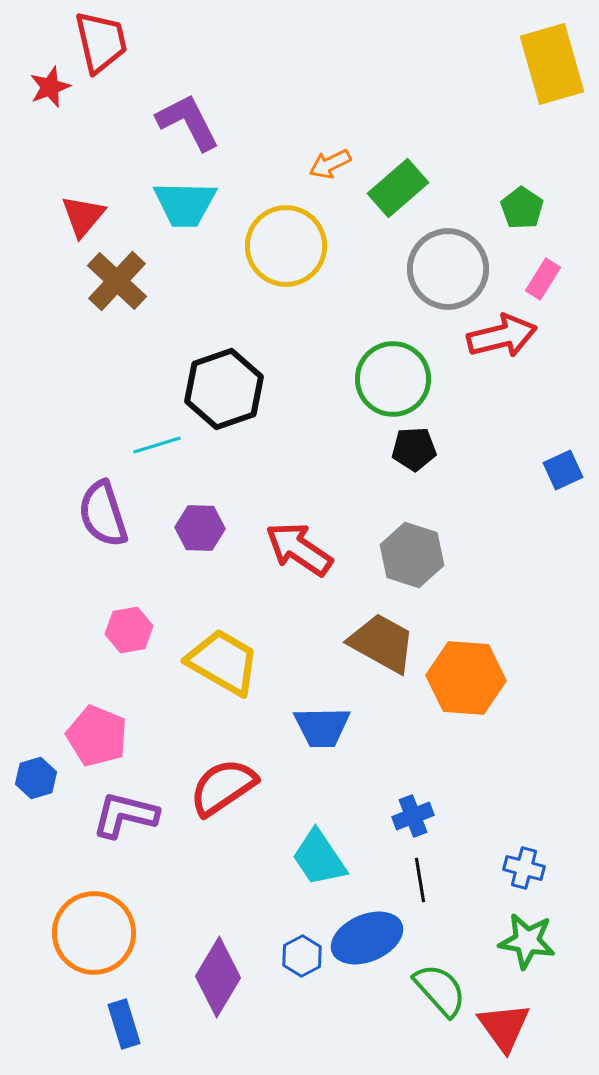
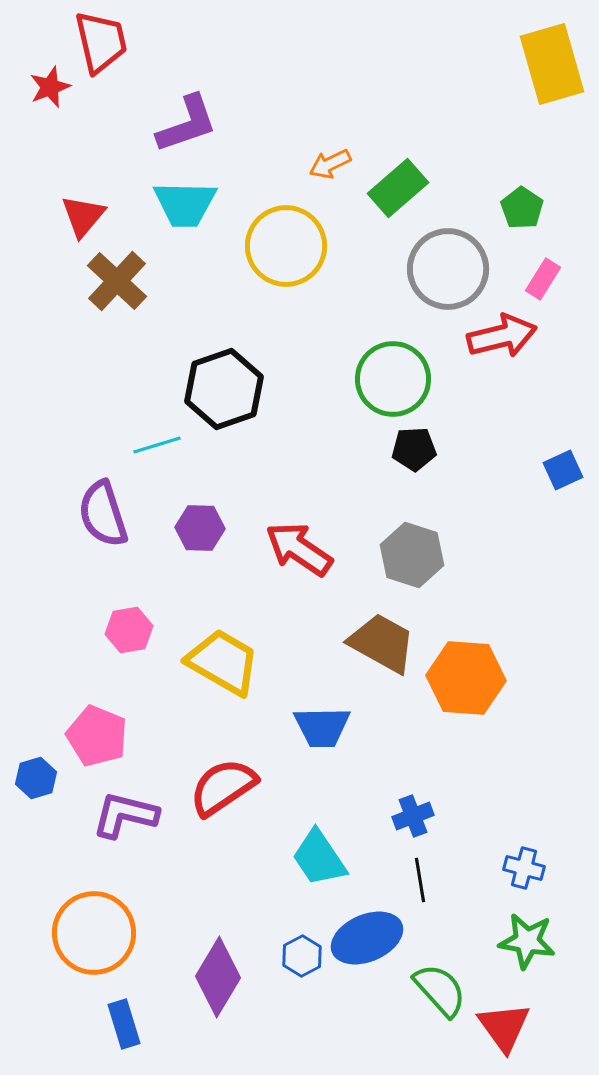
purple L-shape at (188, 122): moved 1 px left, 2 px down; rotated 98 degrees clockwise
